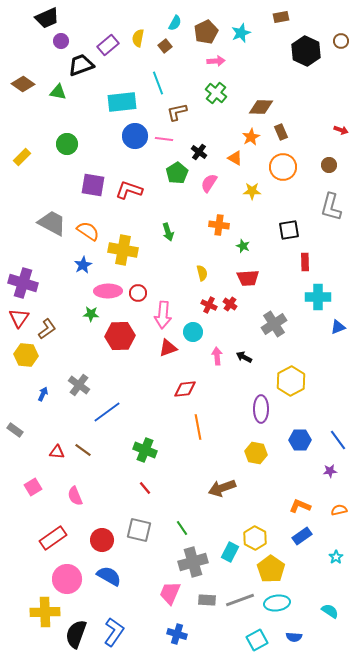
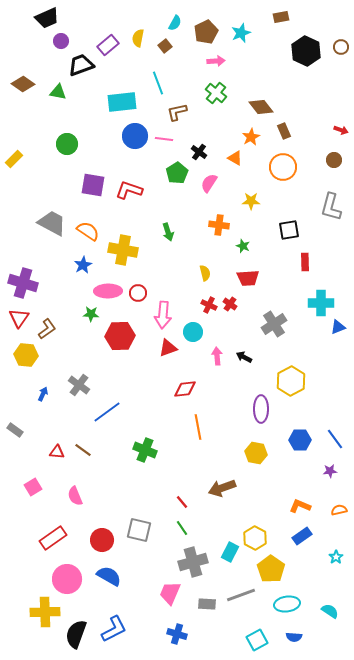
brown circle at (341, 41): moved 6 px down
brown diamond at (261, 107): rotated 50 degrees clockwise
brown rectangle at (281, 132): moved 3 px right, 1 px up
yellow rectangle at (22, 157): moved 8 px left, 2 px down
brown circle at (329, 165): moved 5 px right, 5 px up
yellow star at (252, 191): moved 1 px left, 10 px down
yellow semicircle at (202, 273): moved 3 px right
cyan cross at (318, 297): moved 3 px right, 6 px down
blue line at (338, 440): moved 3 px left, 1 px up
red line at (145, 488): moved 37 px right, 14 px down
gray rectangle at (207, 600): moved 4 px down
gray line at (240, 600): moved 1 px right, 5 px up
cyan ellipse at (277, 603): moved 10 px right, 1 px down
blue L-shape at (114, 632): moved 3 px up; rotated 28 degrees clockwise
